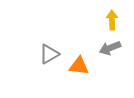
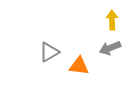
gray triangle: moved 2 px up
